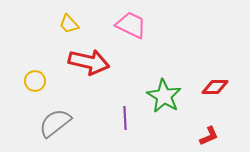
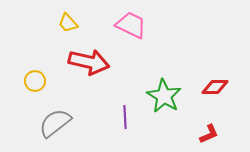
yellow trapezoid: moved 1 px left, 1 px up
purple line: moved 1 px up
red L-shape: moved 2 px up
